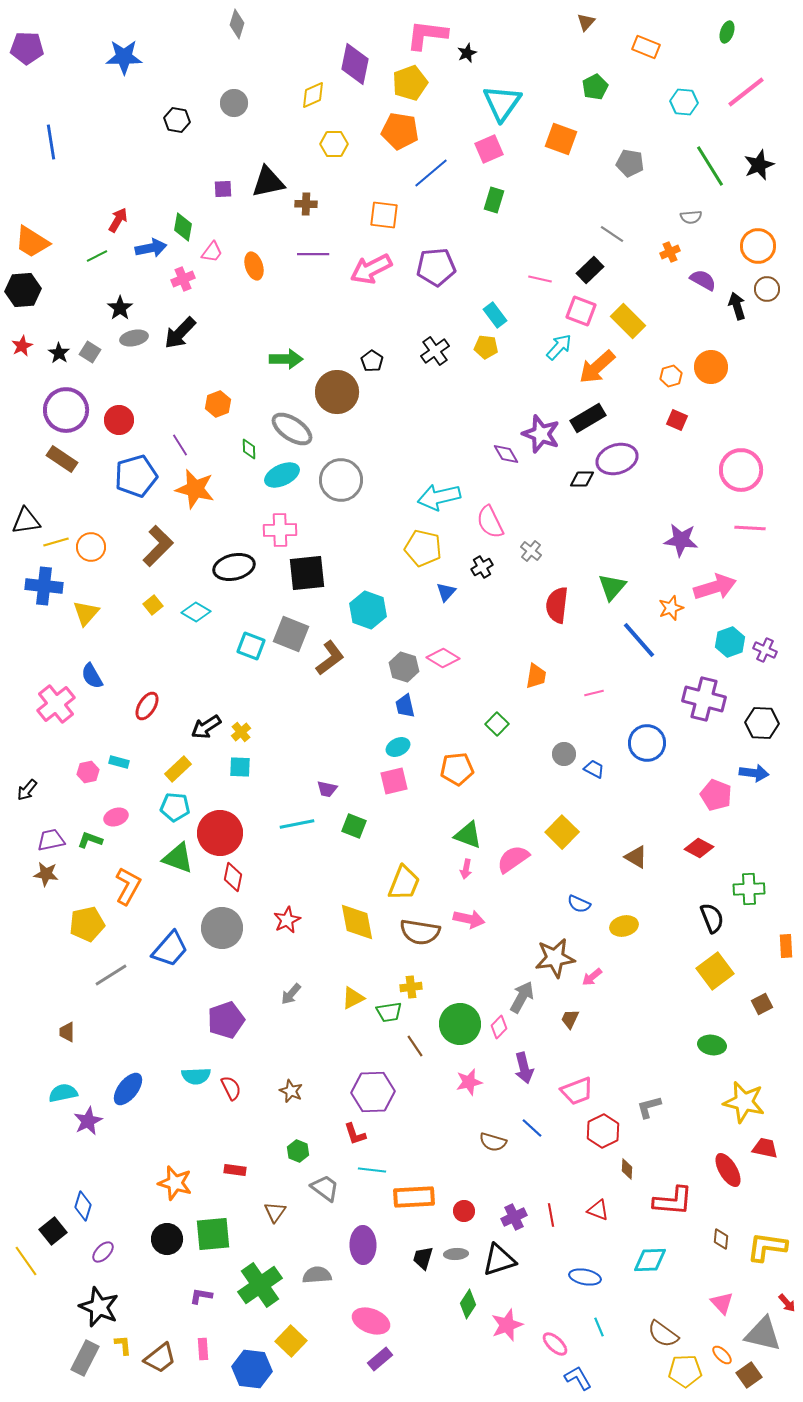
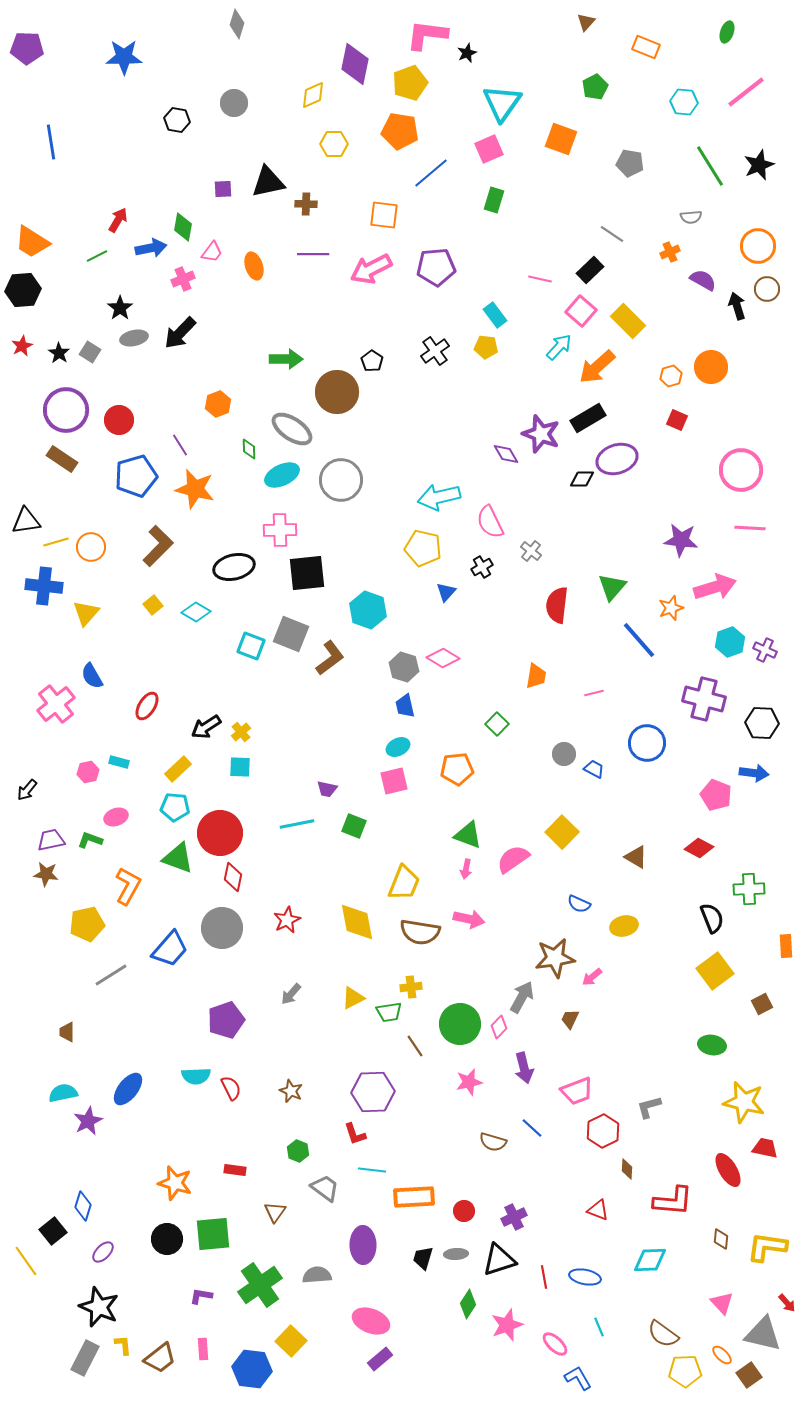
pink square at (581, 311): rotated 20 degrees clockwise
red line at (551, 1215): moved 7 px left, 62 px down
